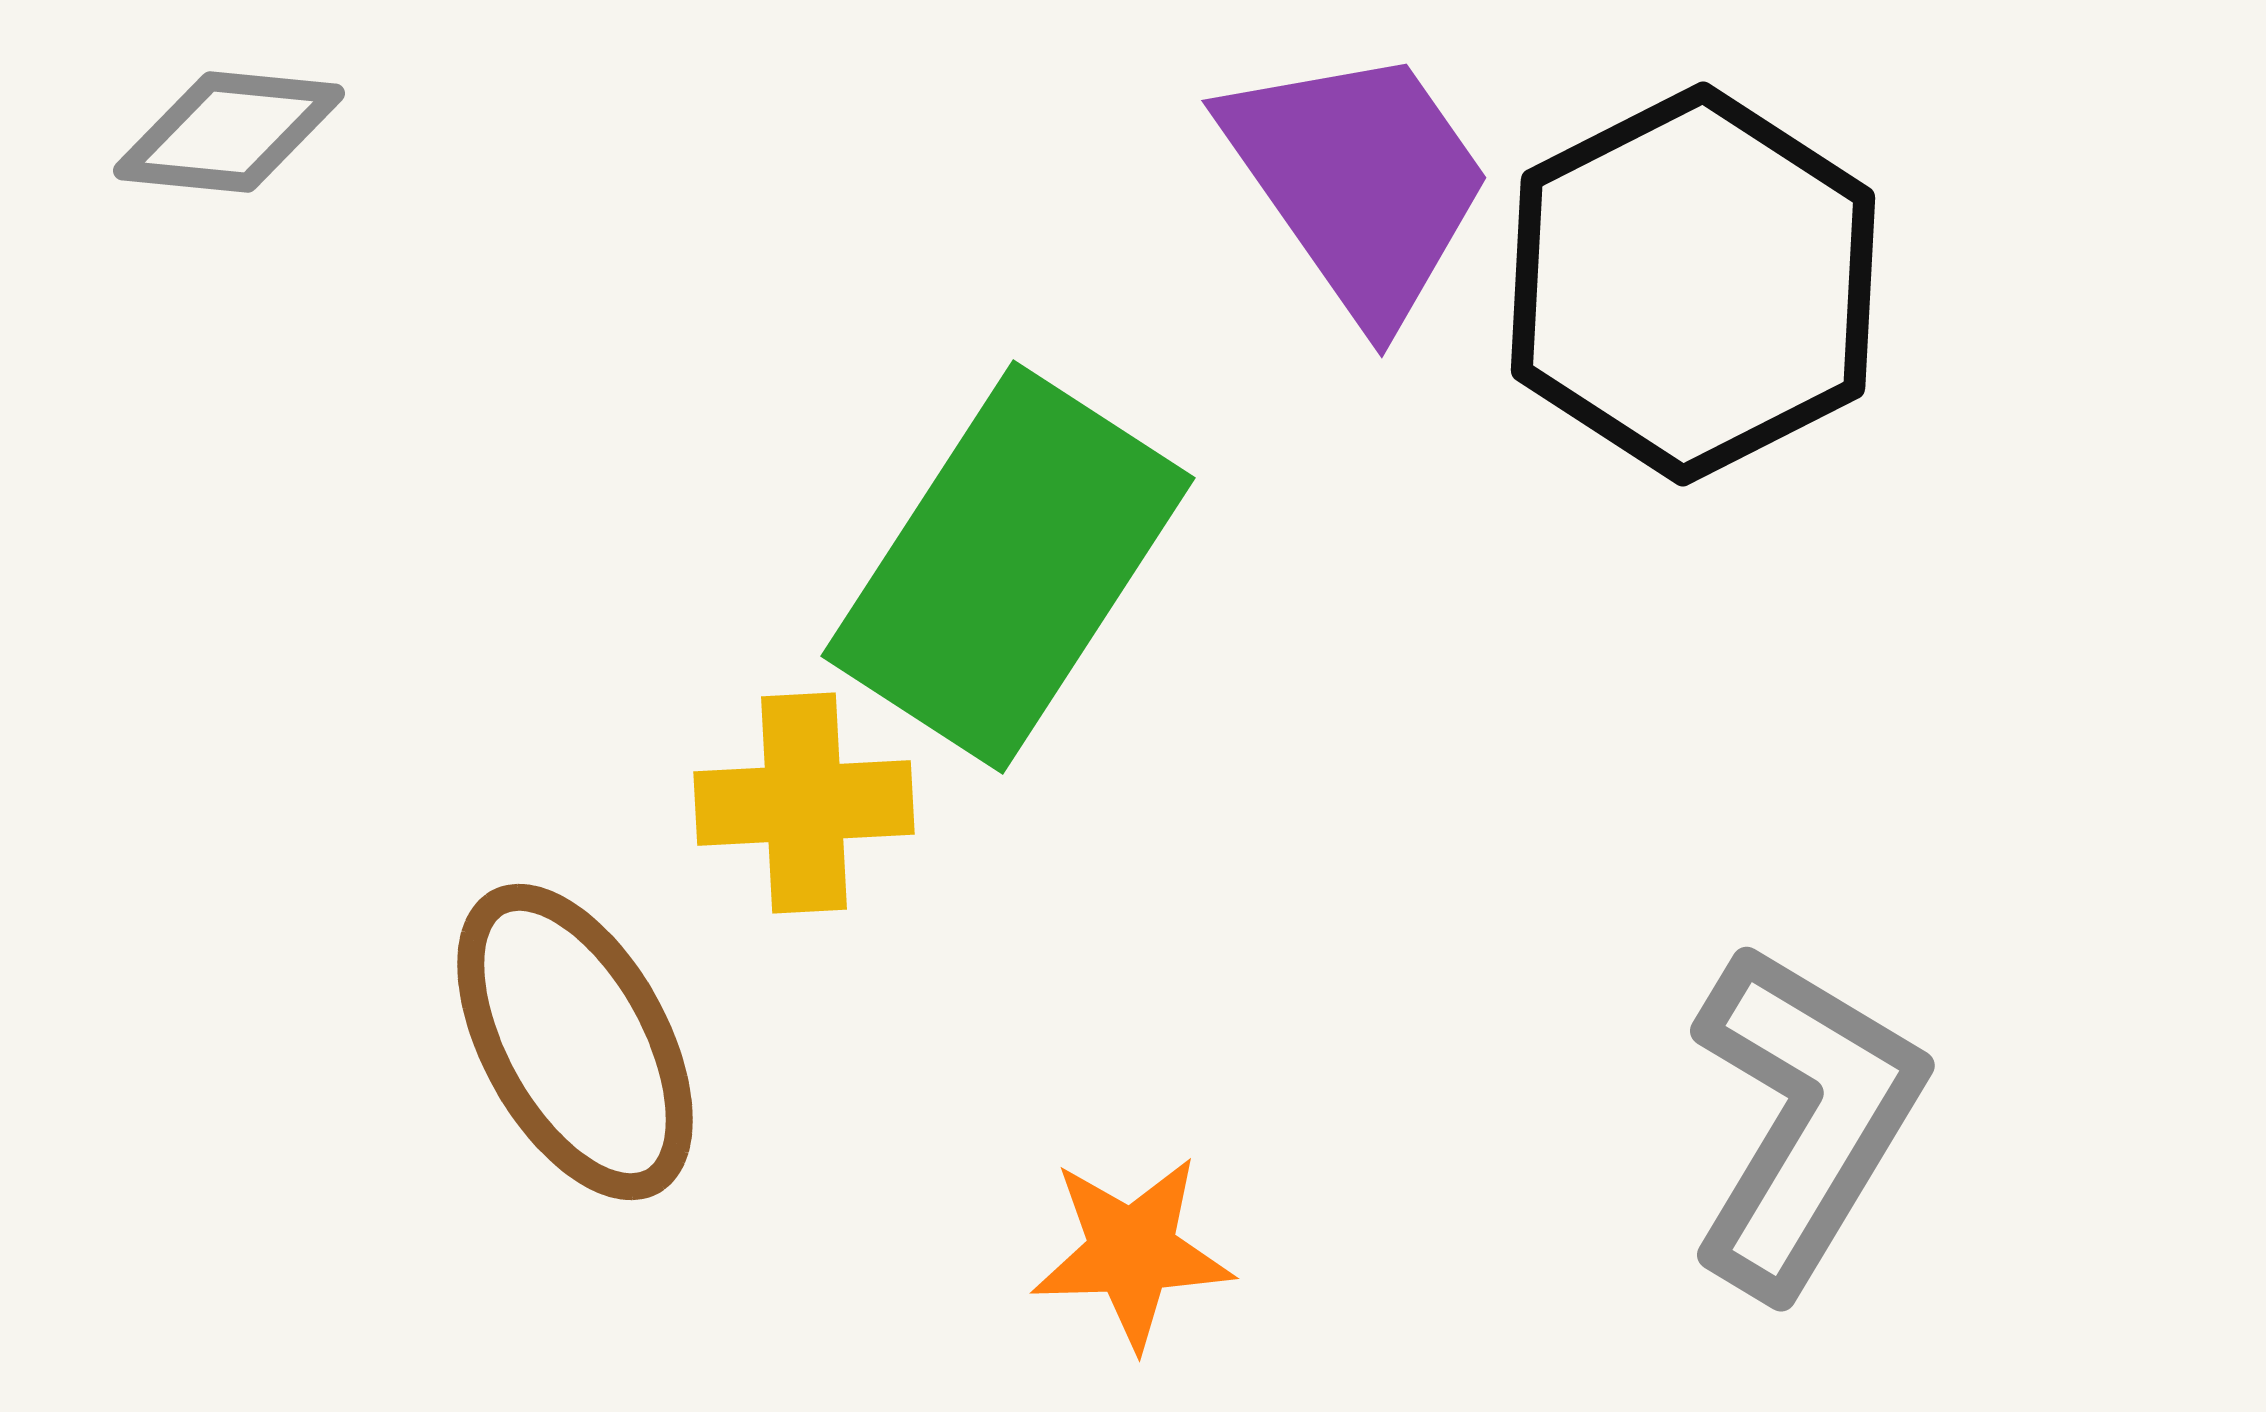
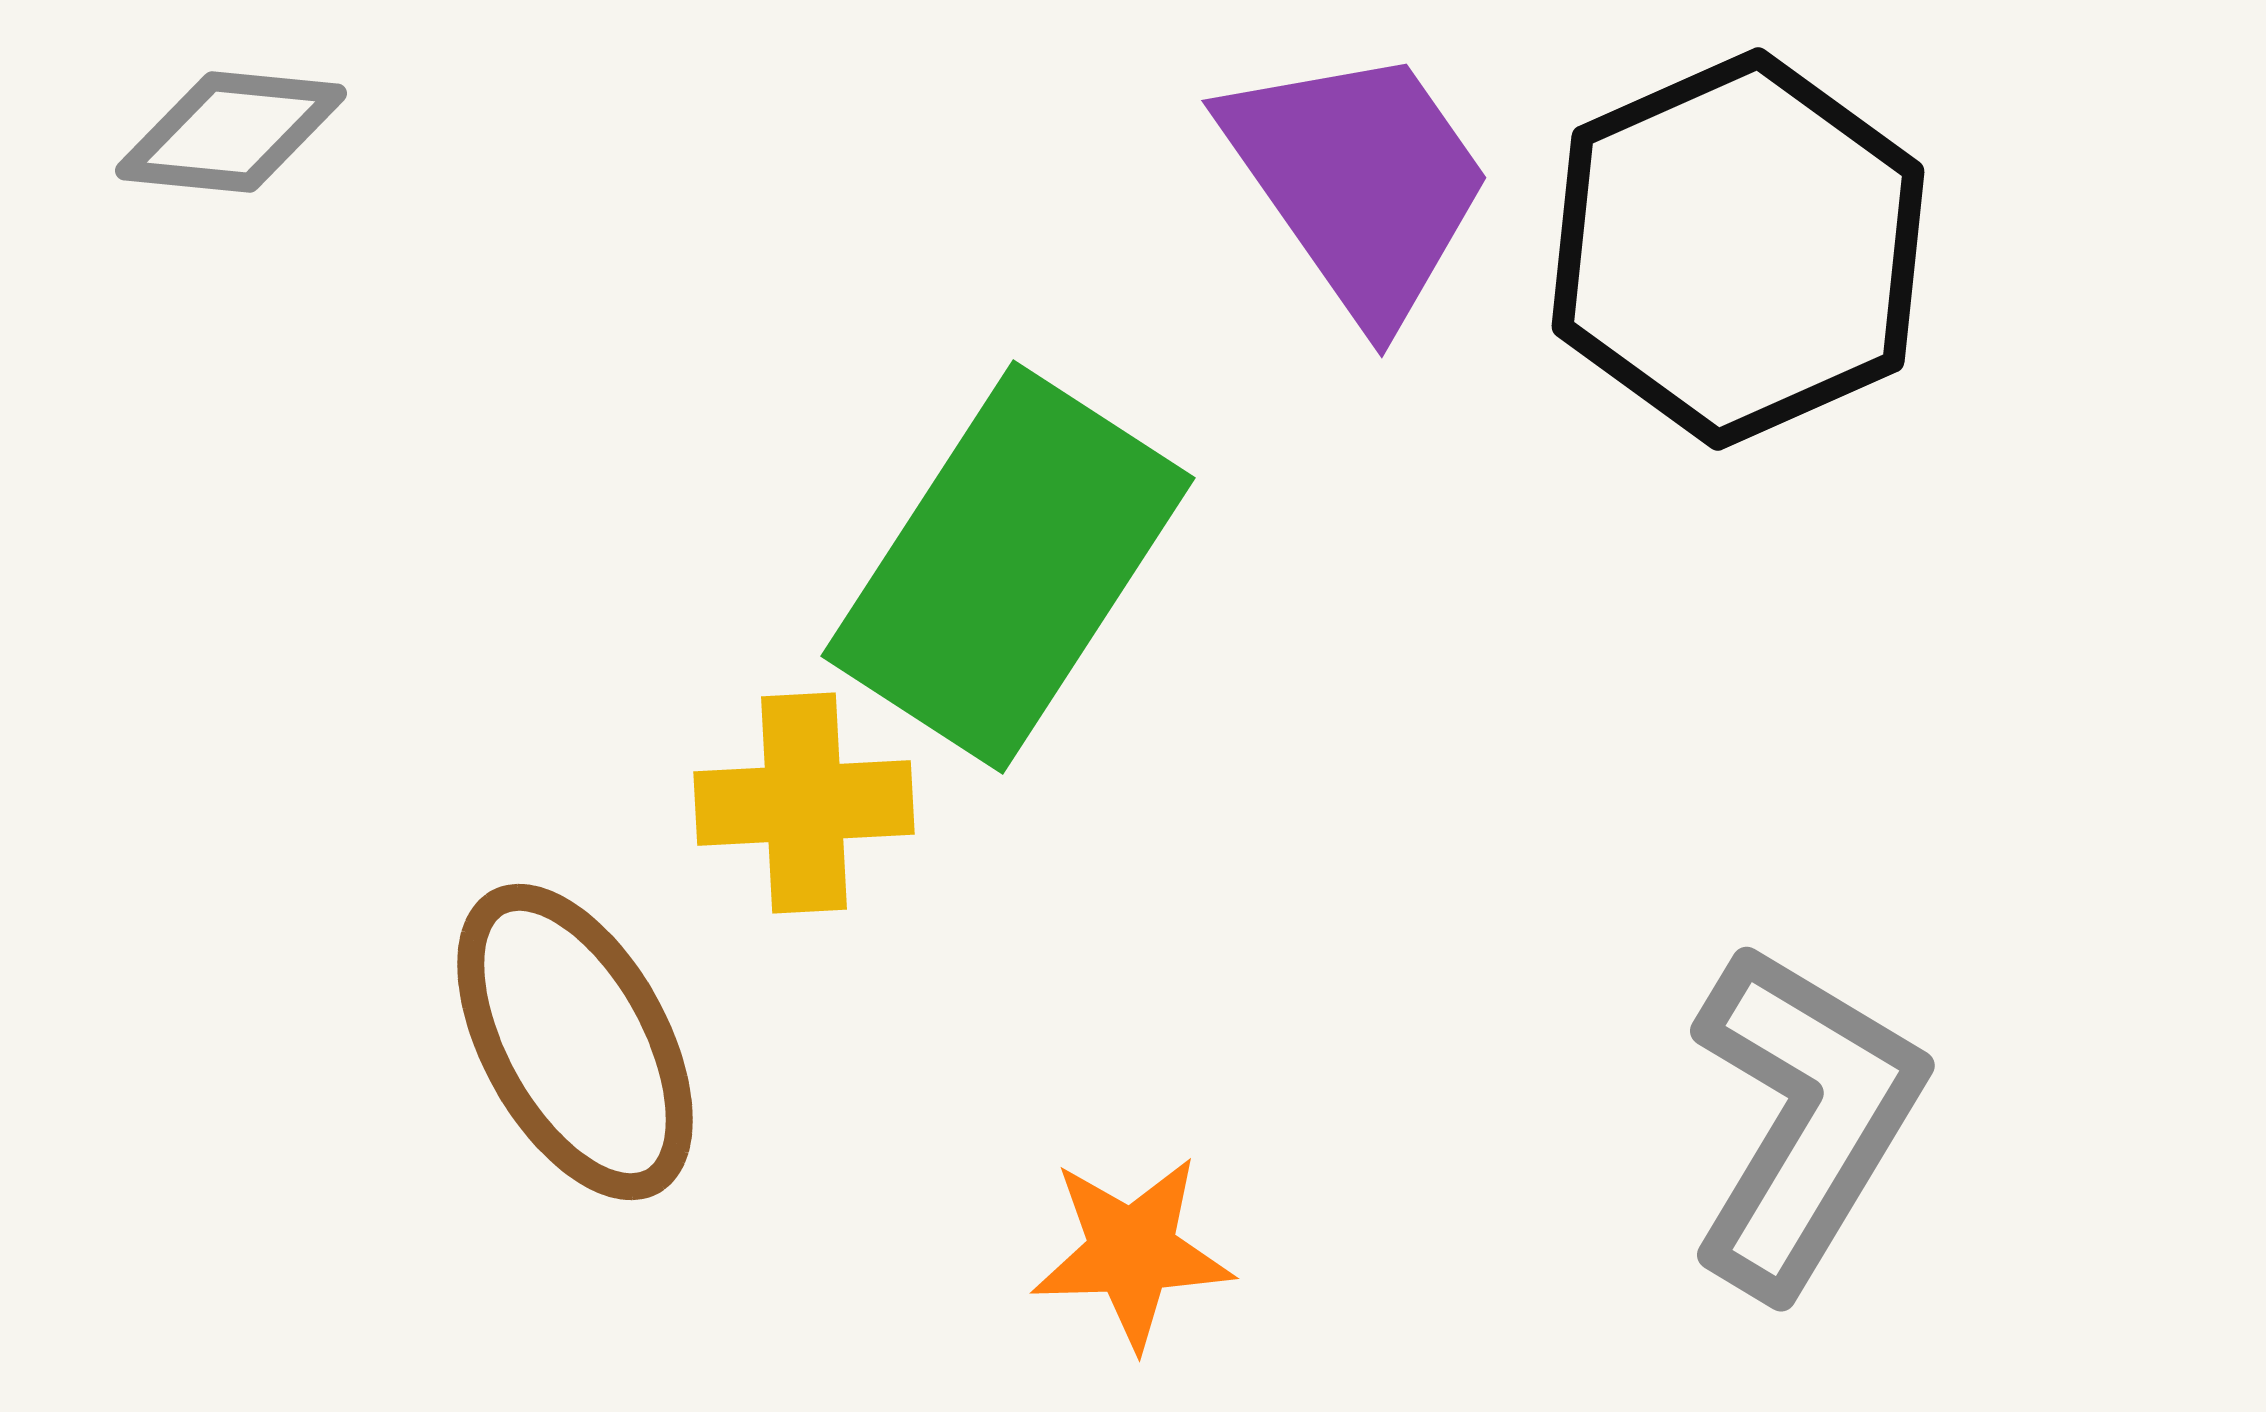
gray diamond: moved 2 px right
black hexagon: moved 45 px right, 35 px up; rotated 3 degrees clockwise
